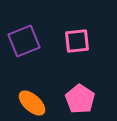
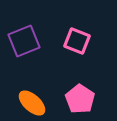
pink square: rotated 28 degrees clockwise
